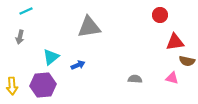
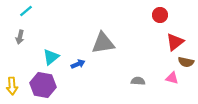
cyan line: rotated 16 degrees counterclockwise
gray triangle: moved 14 px right, 16 px down
red triangle: rotated 30 degrees counterclockwise
brown semicircle: moved 1 px left, 1 px down
blue arrow: moved 1 px up
gray semicircle: moved 3 px right, 2 px down
purple hexagon: rotated 15 degrees clockwise
